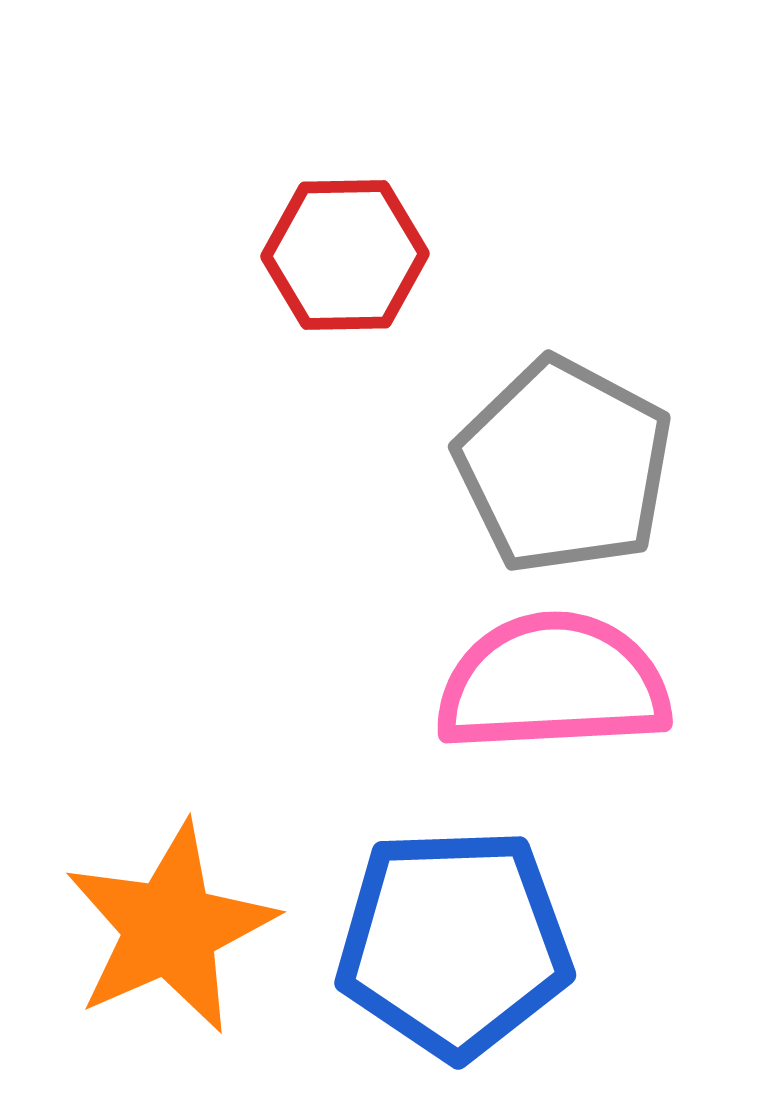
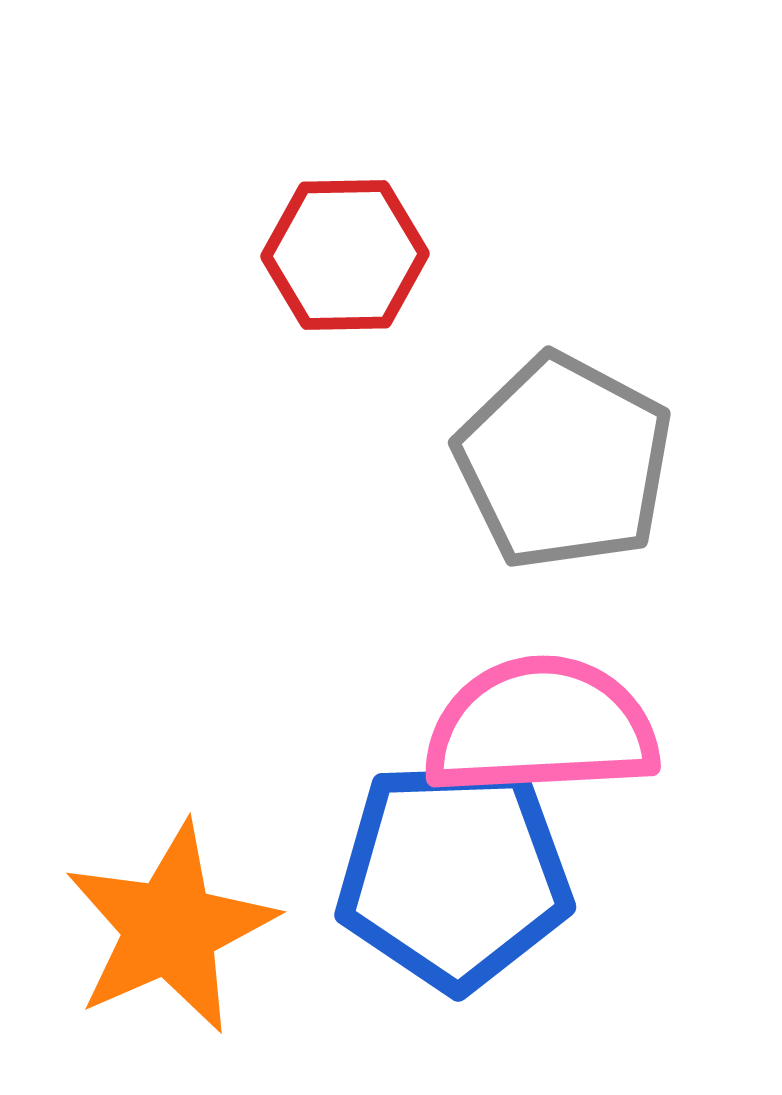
gray pentagon: moved 4 px up
pink semicircle: moved 12 px left, 44 px down
blue pentagon: moved 68 px up
